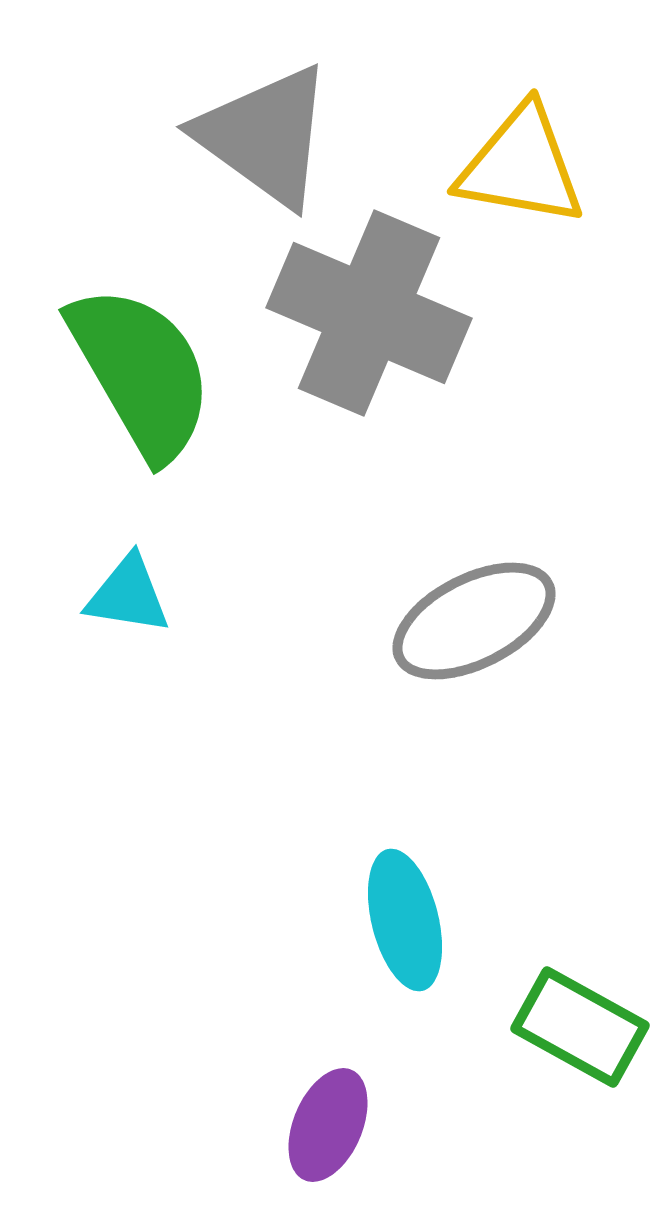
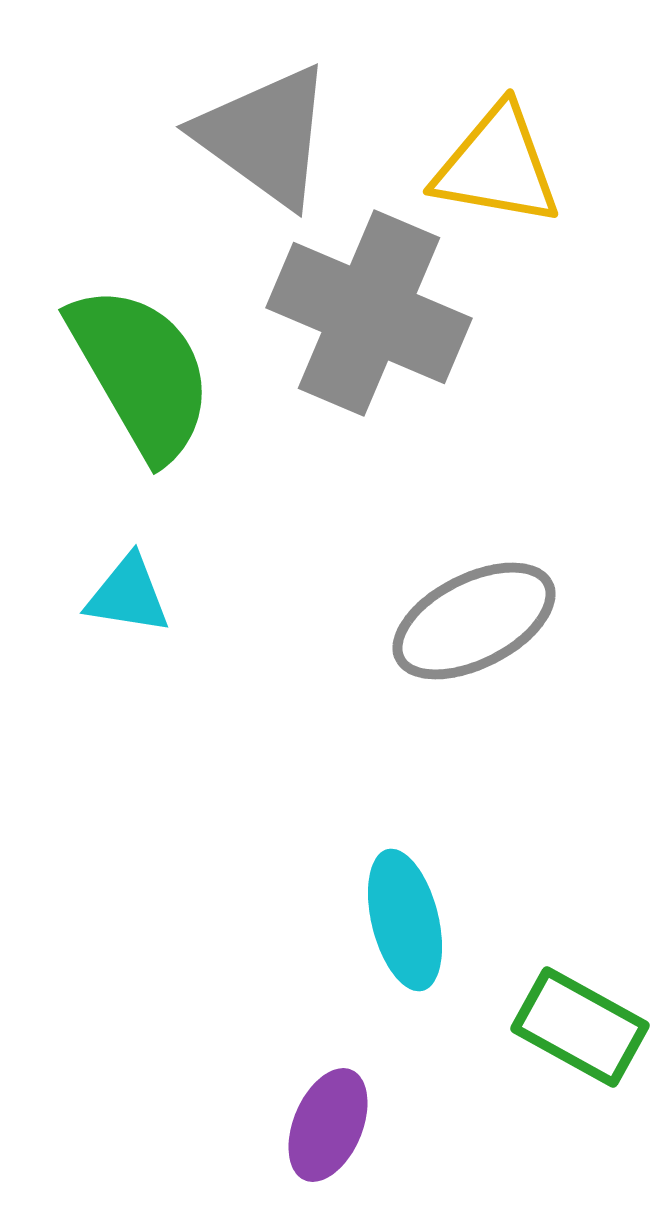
yellow triangle: moved 24 px left
